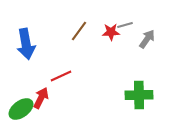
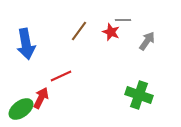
gray line: moved 2 px left, 5 px up; rotated 14 degrees clockwise
red star: rotated 24 degrees clockwise
gray arrow: moved 2 px down
green cross: rotated 20 degrees clockwise
